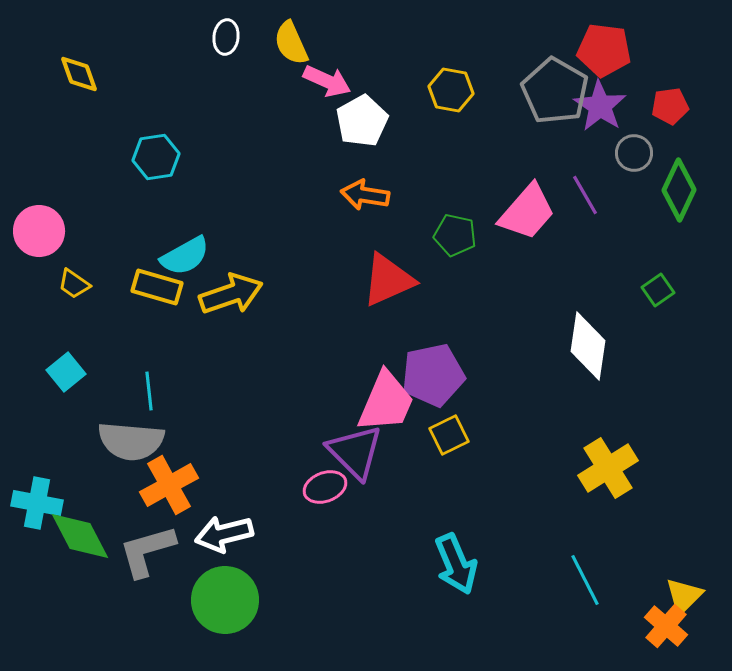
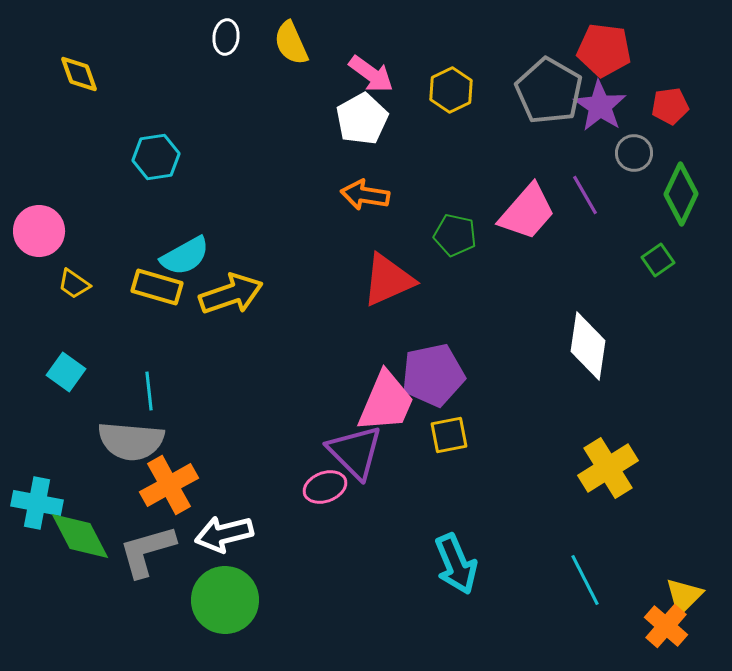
pink arrow at (327, 81): moved 44 px right, 7 px up; rotated 12 degrees clockwise
yellow hexagon at (451, 90): rotated 24 degrees clockwise
gray pentagon at (555, 91): moved 6 px left
white pentagon at (362, 121): moved 2 px up
green diamond at (679, 190): moved 2 px right, 4 px down
green square at (658, 290): moved 30 px up
cyan square at (66, 372): rotated 15 degrees counterclockwise
yellow square at (449, 435): rotated 15 degrees clockwise
